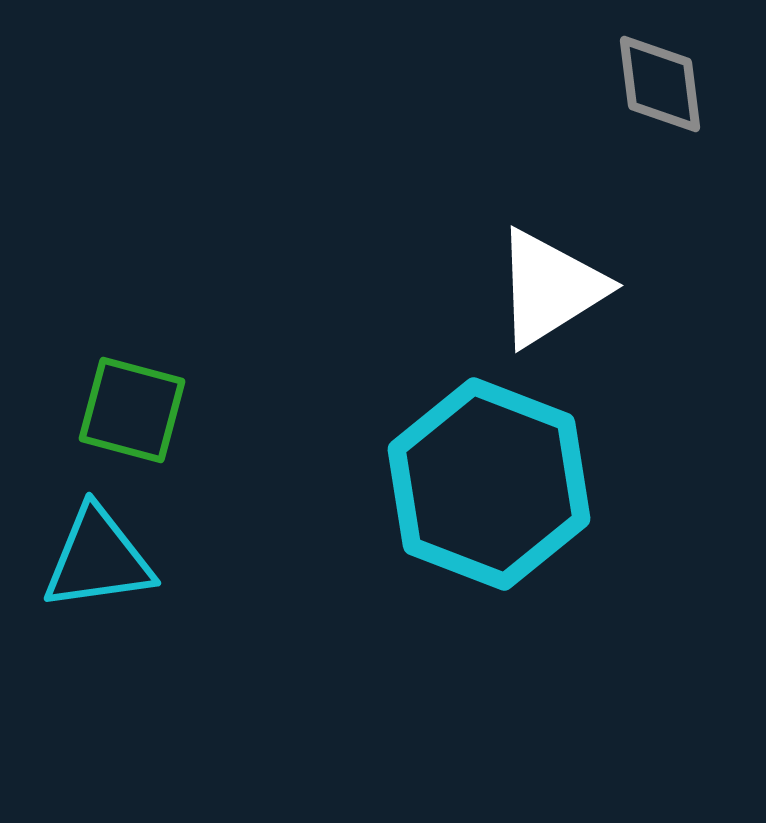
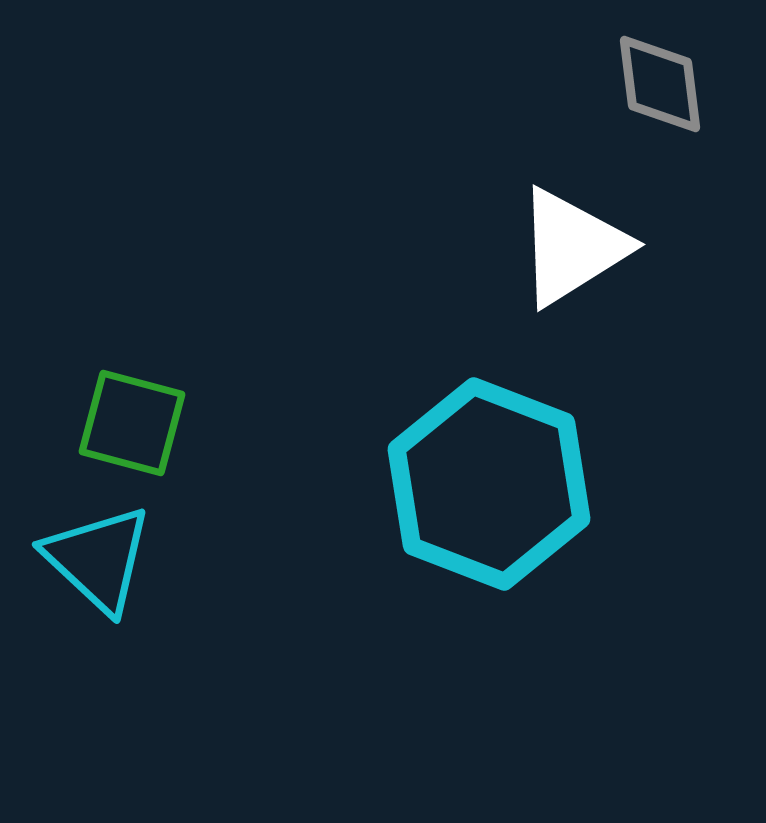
white triangle: moved 22 px right, 41 px up
green square: moved 13 px down
cyan triangle: rotated 51 degrees clockwise
